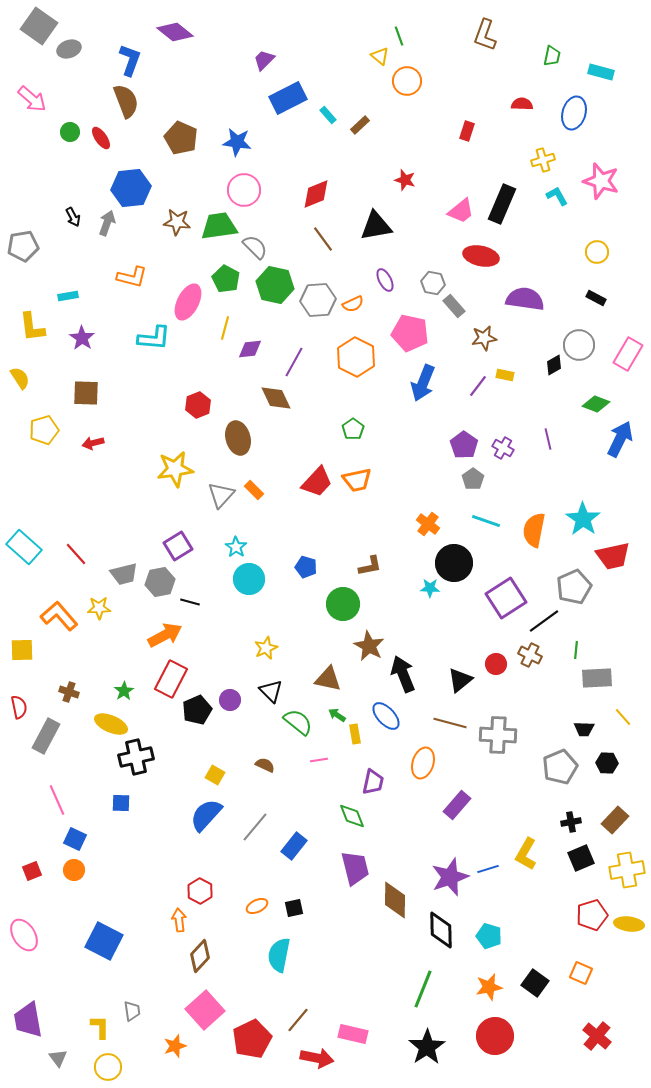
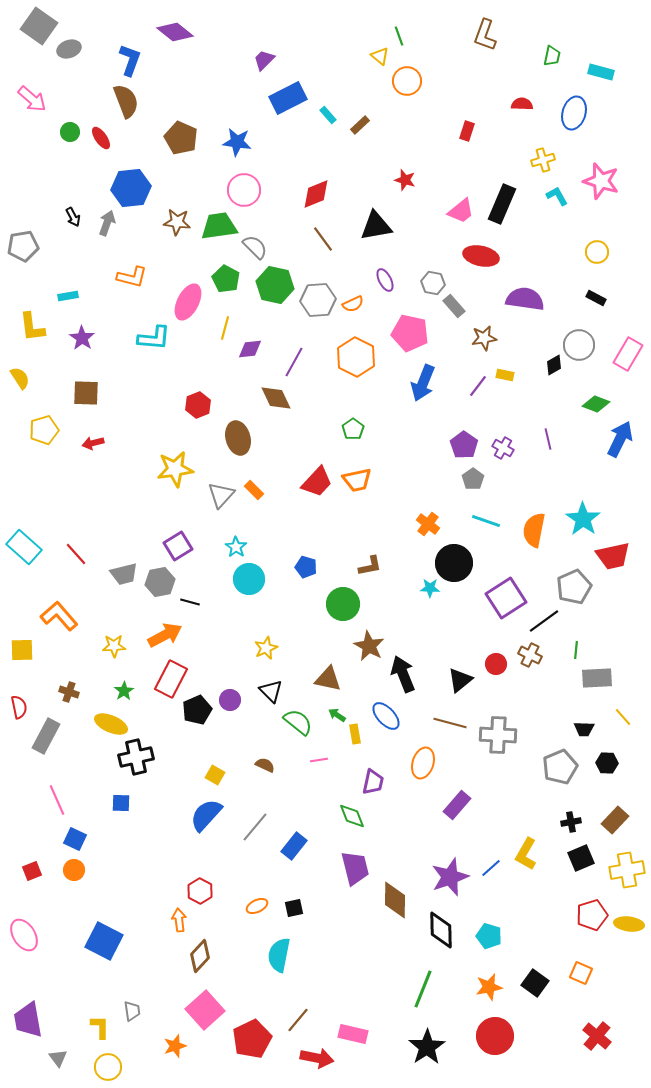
yellow star at (99, 608): moved 15 px right, 38 px down
blue line at (488, 869): moved 3 px right, 1 px up; rotated 25 degrees counterclockwise
